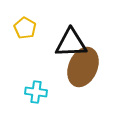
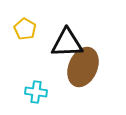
yellow pentagon: moved 1 px down
black triangle: moved 4 px left
